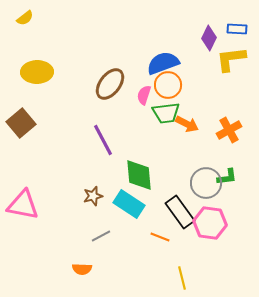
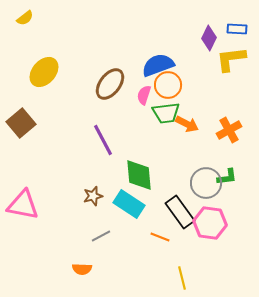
blue semicircle: moved 5 px left, 2 px down
yellow ellipse: moved 7 px right; rotated 48 degrees counterclockwise
